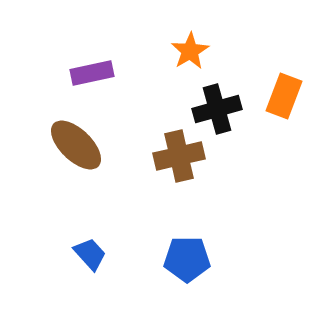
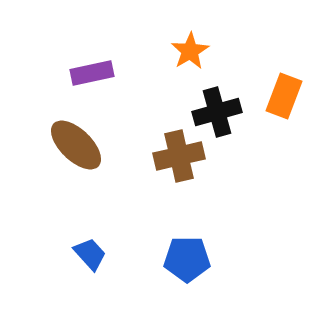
black cross: moved 3 px down
